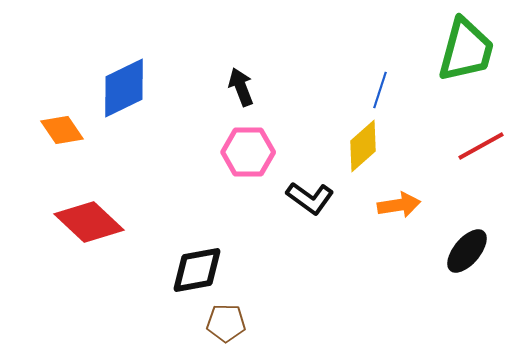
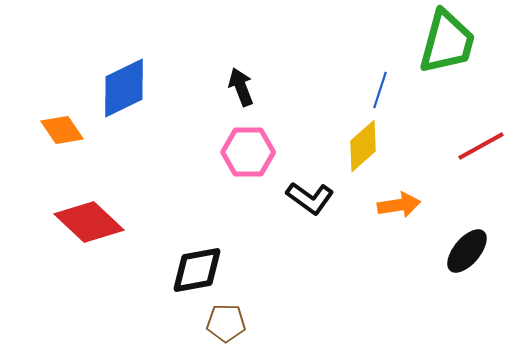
green trapezoid: moved 19 px left, 8 px up
